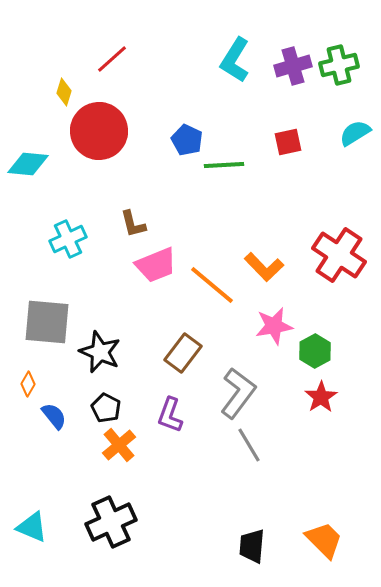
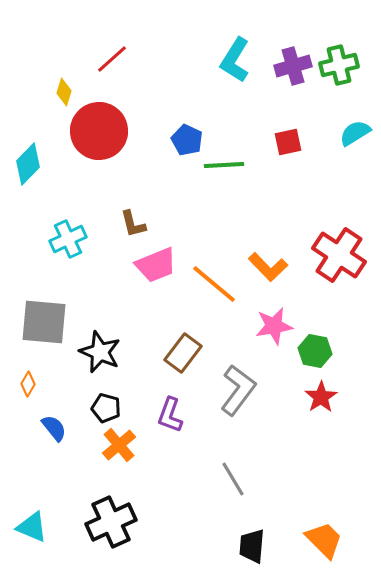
cyan diamond: rotated 51 degrees counterclockwise
orange L-shape: moved 4 px right
orange line: moved 2 px right, 1 px up
gray square: moved 3 px left
green hexagon: rotated 20 degrees counterclockwise
gray L-shape: moved 3 px up
black pentagon: rotated 12 degrees counterclockwise
blue semicircle: moved 12 px down
gray line: moved 16 px left, 34 px down
